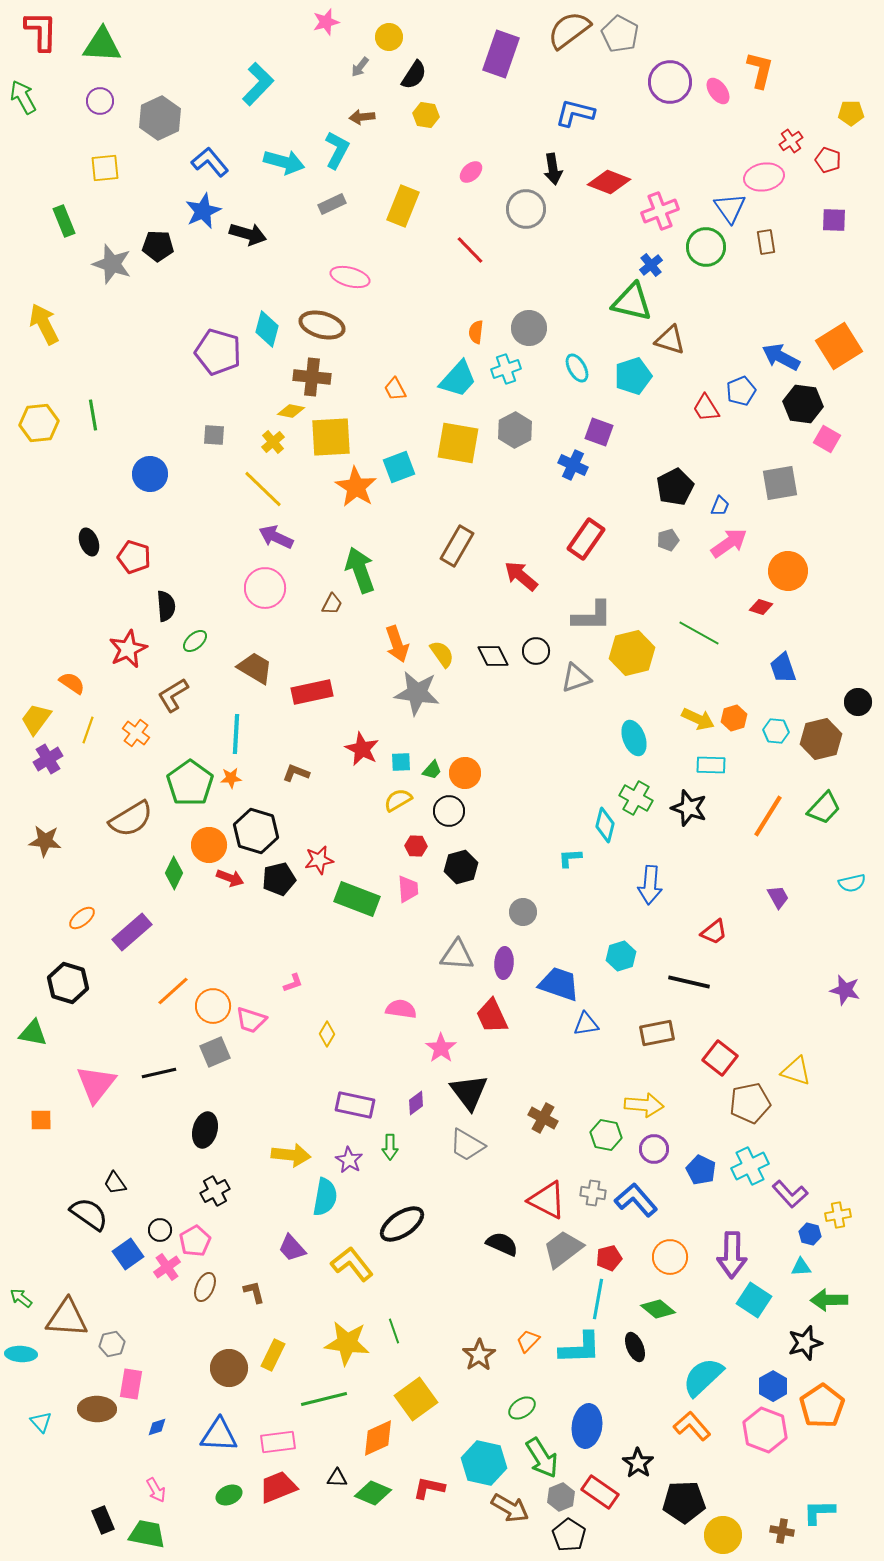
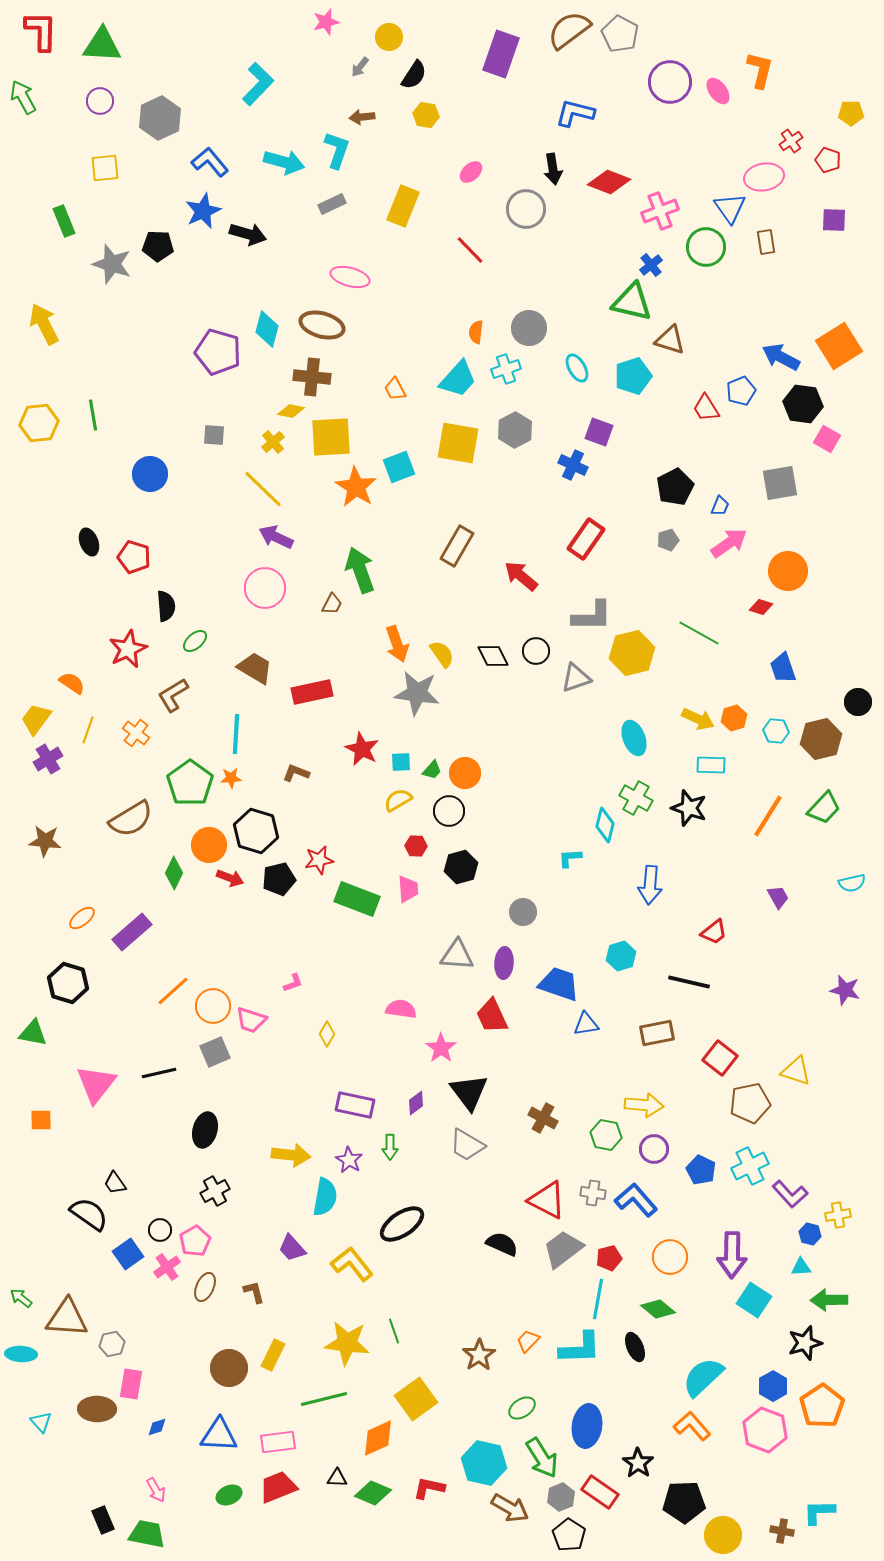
cyan L-shape at (337, 150): rotated 9 degrees counterclockwise
